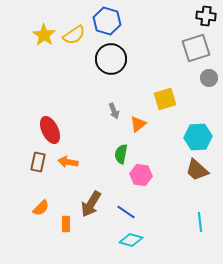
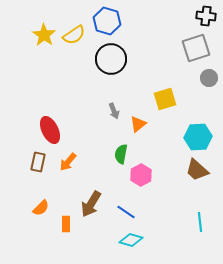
orange arrow: rotated 60 degrees counterclockwise
pink hexagon: rotated 25 degrees clockwise
